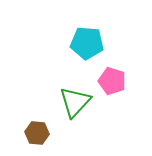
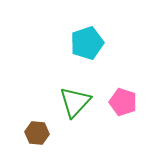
cyan pentagon: rotated 24 degrees counterclockwise
pink pentagon: moved 11 px right, 21 px down
